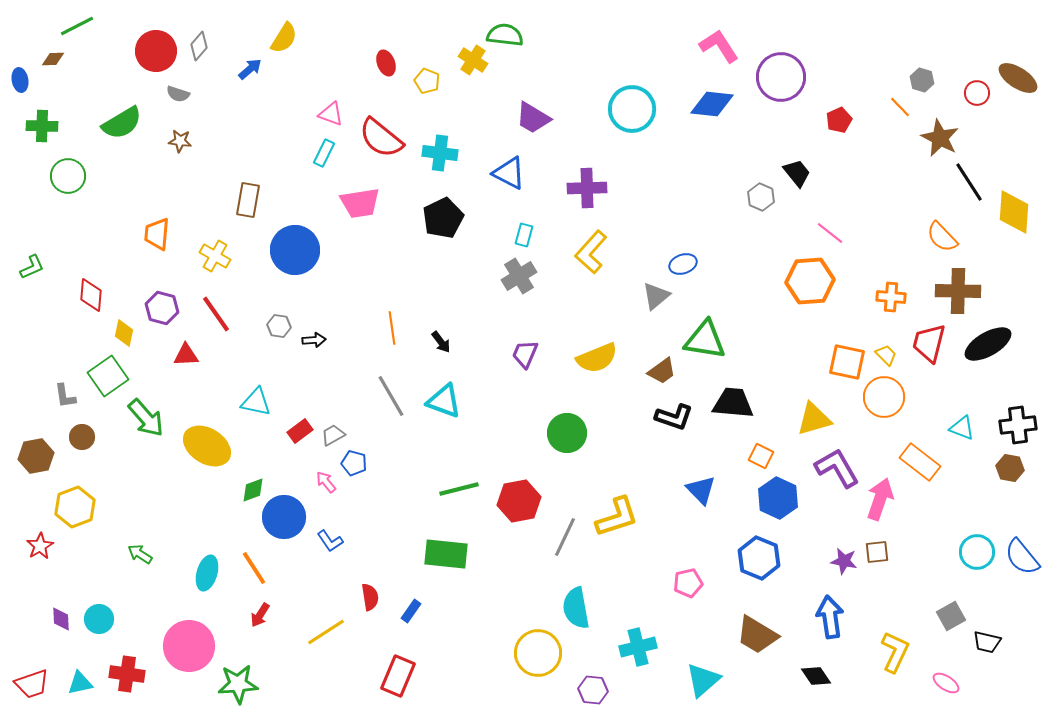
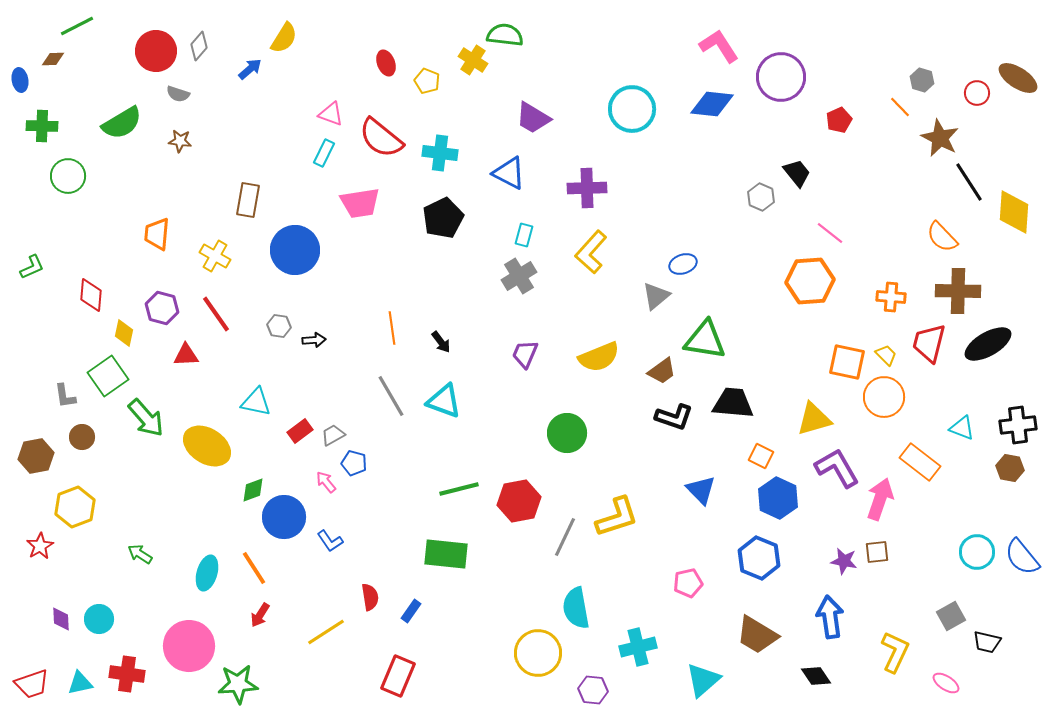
yellow semicircle at (597, 358): moved 2 px right, 1 px up
